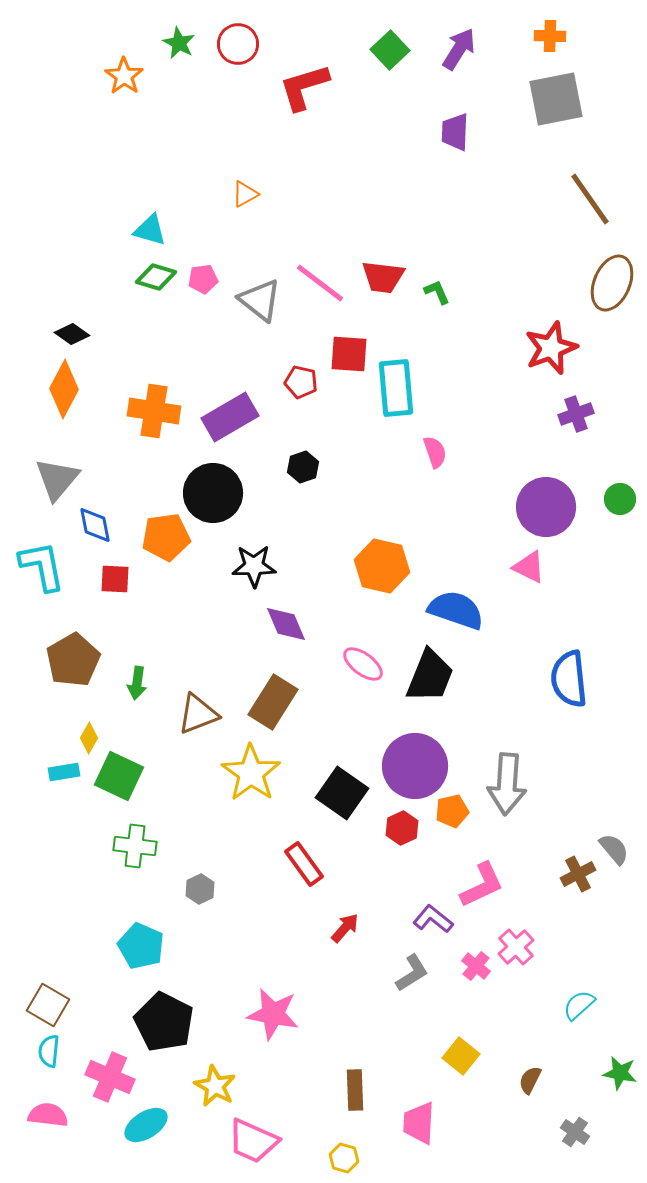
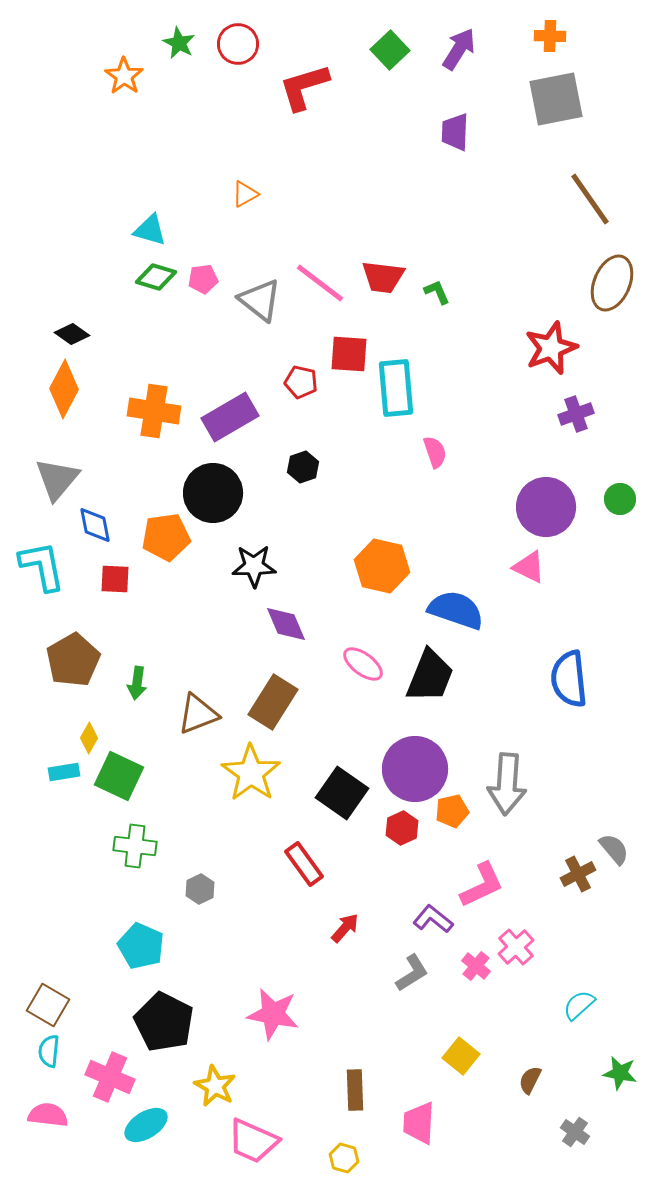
purple circle at (415, 766): moved 3 px down
